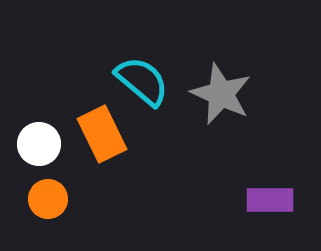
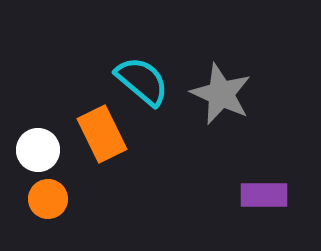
white circle: moved 1 px left, 6 px down
purple rectangle: moved 6 px left, 5 px up
